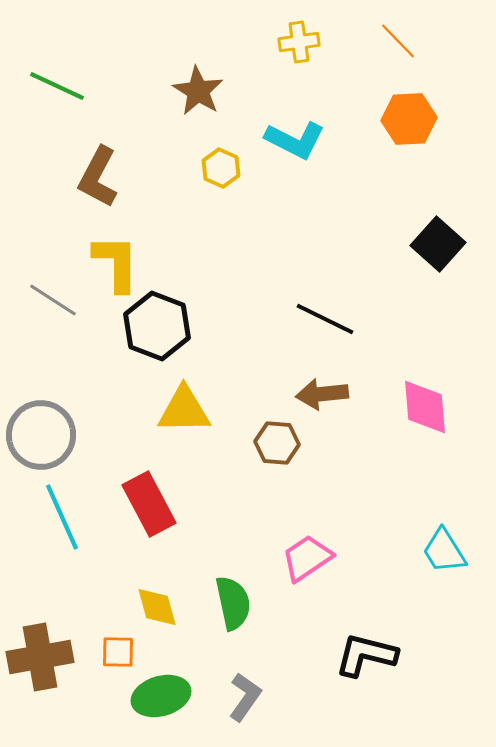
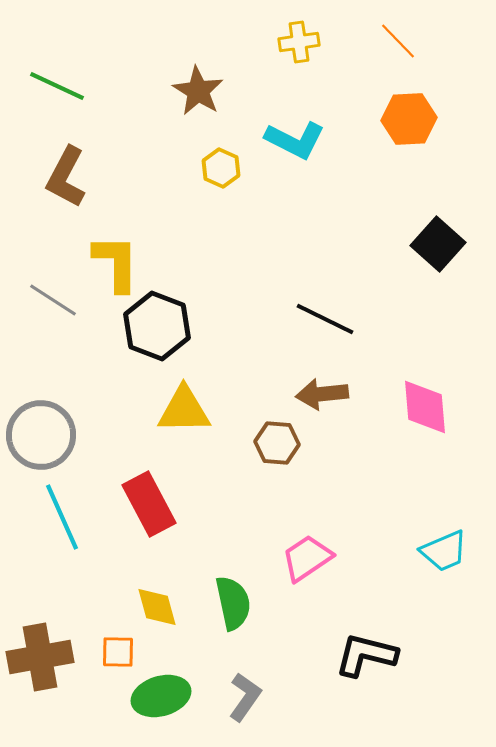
brown L-shape: moved 32 px left
cyan trapezoid: rotated 81 degrees counterclockwise
